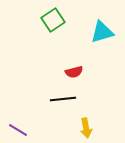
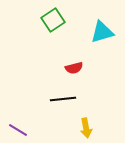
red semicircle: moved 4 px up
